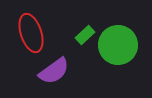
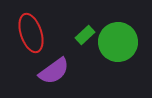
green circle: moved 3 px up
